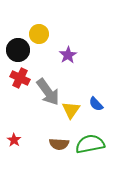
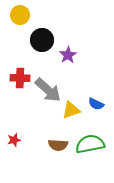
yellow circle: moved 19 px left, 19 px up
black circle: moved 24 px right, 10 px up
red cross: rotated 24 degrees counterclockwise
gray arrow: moved 2 px up; rotated 12 degrees counterclockwise
blue semicircle: rotated 21 degrees counterclockwise
yellow triangle: rotated 36 degrees clockwise
red star: rotated 24 degrees clockwise
brown semicircle: moved 1 px left, 1 px down
